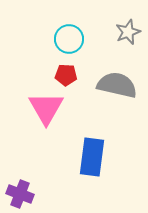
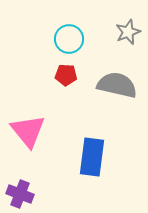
pink triangle: moved 18 px left, 23 px down; rotated 9 degrees counterclockwise
